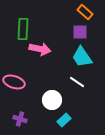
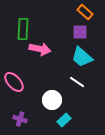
cyan trapezoid: rotated 15 degrees counterclockwise
pink ellipse: rotated 30 degrees clockwise
